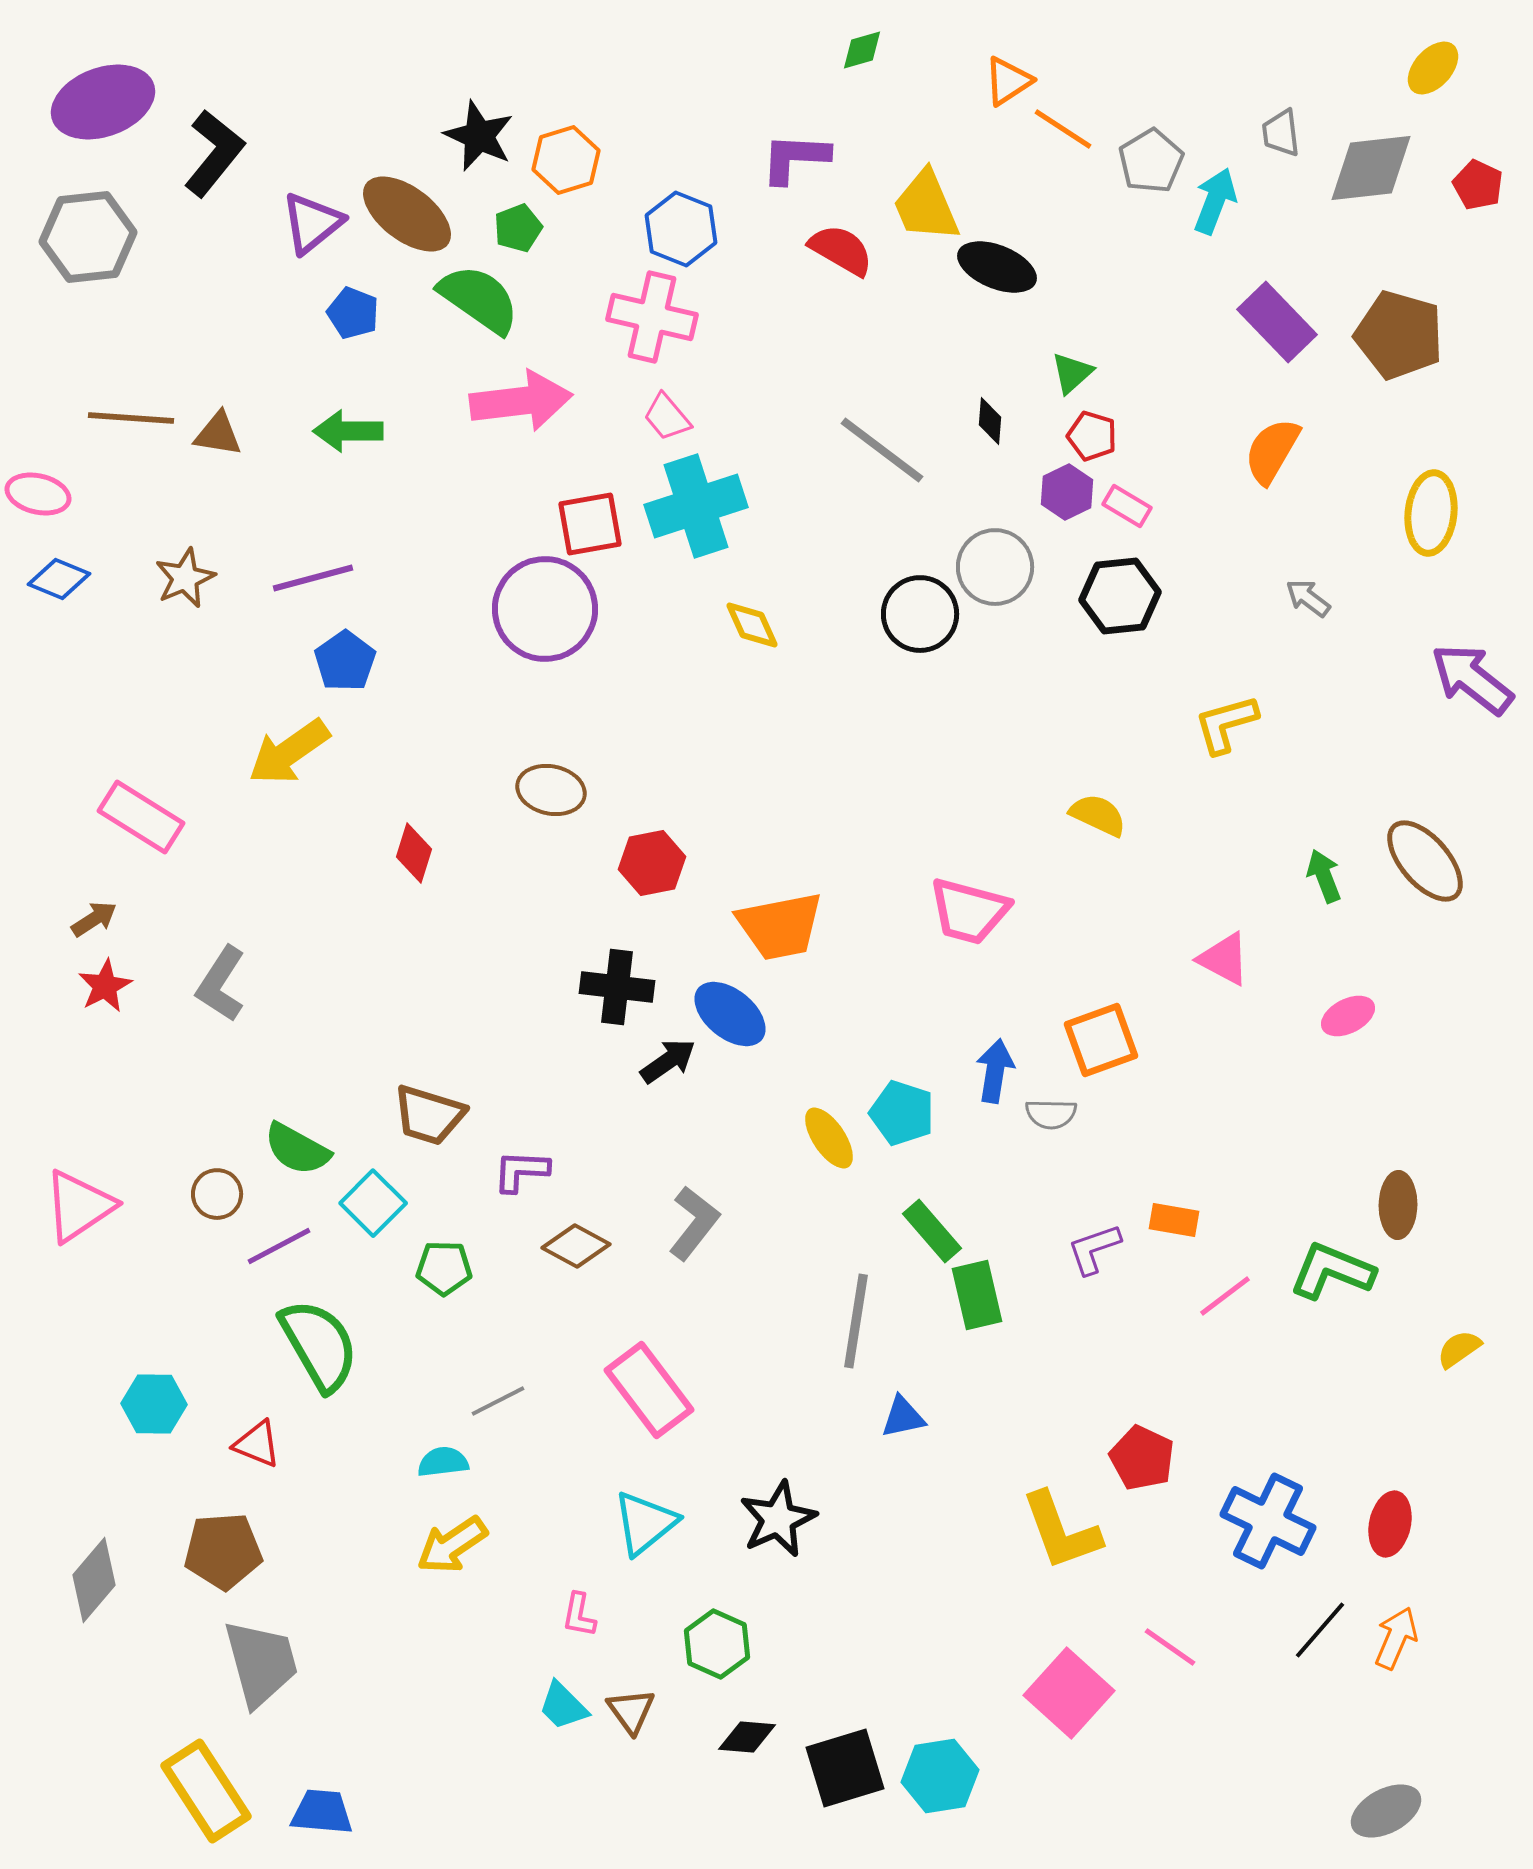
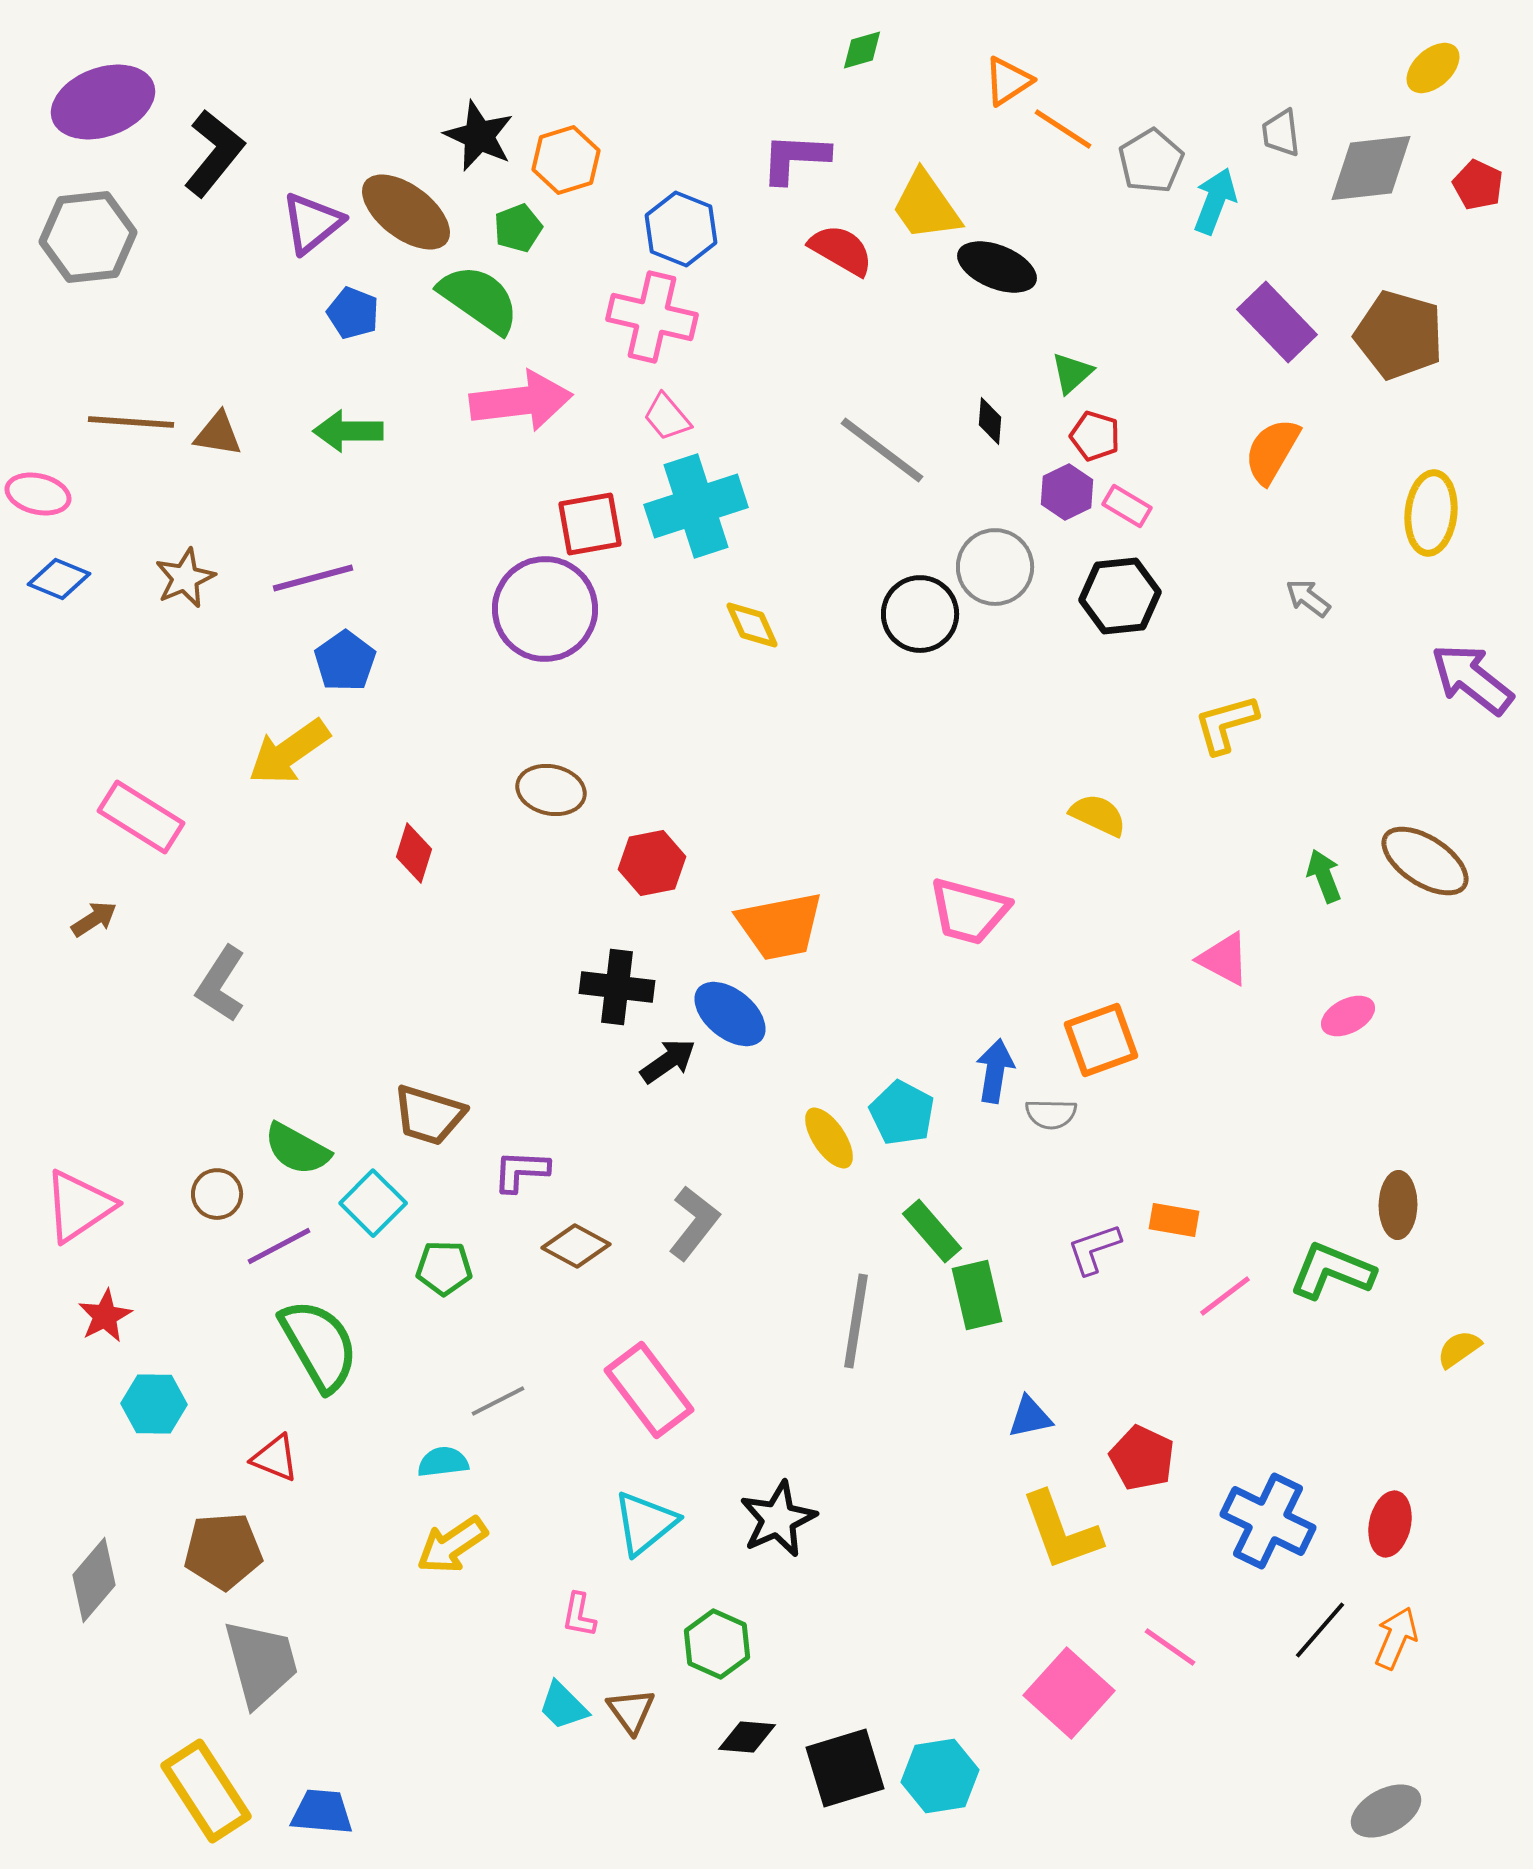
yellow ellipse at (1433, 68): rotated 6 degrees clockwise
yellow trapezoid at (926, 206): rotated 12 degrees counterclockwise
brown ellipse at (407, 214): moved 1 px left, 2 px up
brown line at (131, 418): moved 4 px down
red pentagon at (1092, 436): moved 3 px right
brown ellipse at (1425, 861): rotated 16 degrees counterclockwise
red star at (105, 986): moved 330 px down
cyan pentagon at (902, 1113): rotated 10 degrees clockwise
blue triangle at (903, 1417): moved 127 px right
red triangle at (257, 1444): moved 18 px right, 14 px down
